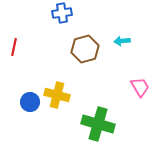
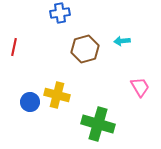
blue cross: moved 2 px left
